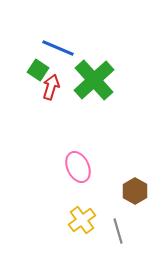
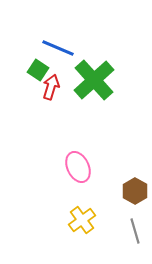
gray line: moved 17 px right
